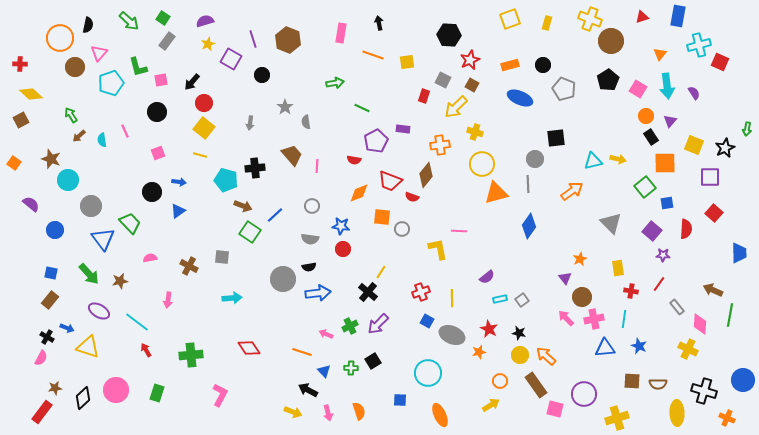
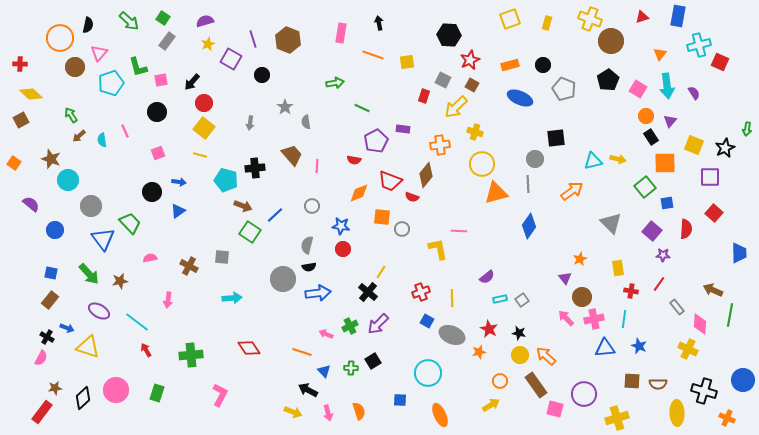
gray semicircle at (310, 239): moved 3 px left, 6 px down; rotated 96 degrees clockwise
